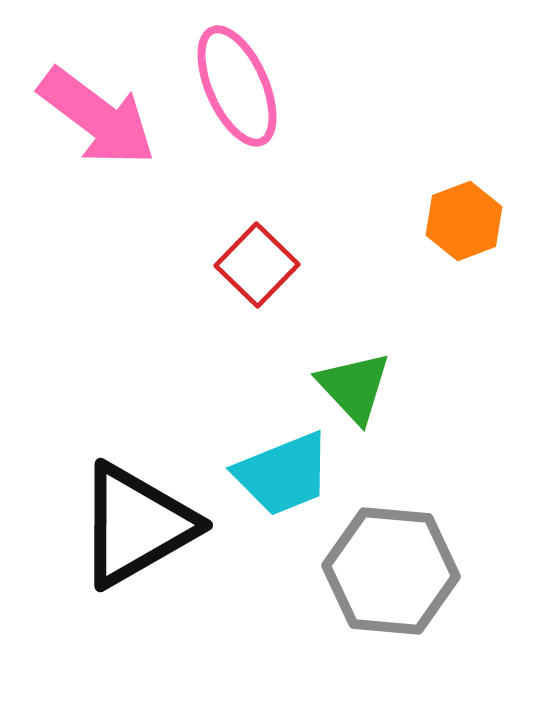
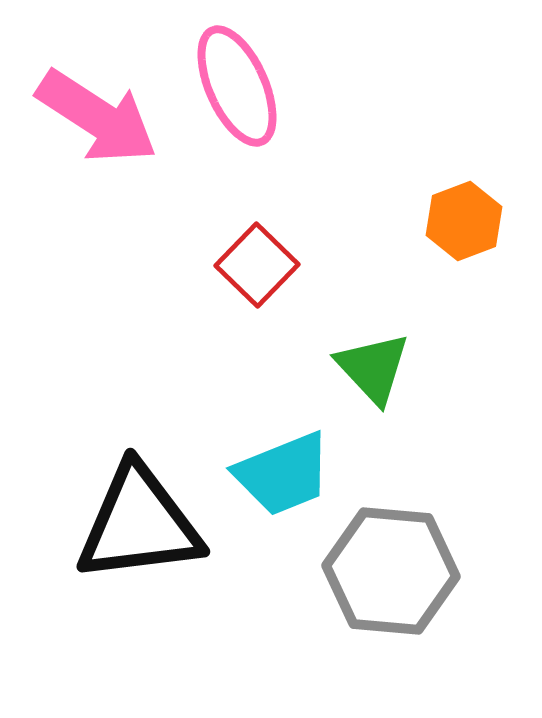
pink arrow: rotated 4 degrees counterclockwise
green triangle: moved 19 px right, 19 px up
black triangle: moved 3 px right, 1 px up; rotated 23 degrees clockwise
